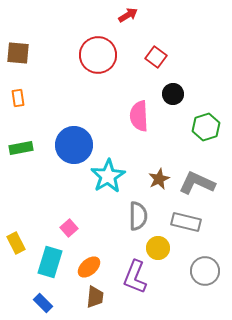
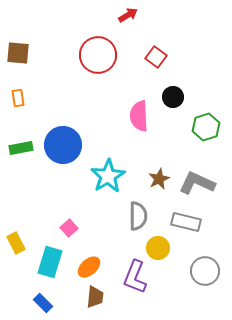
black circle: moved 3 px down
blue circle: moved 11 px left
